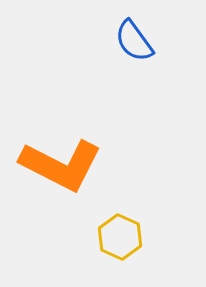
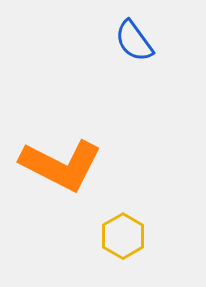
yellow hexagon: moved 3 px right, 1 px up; rotated 6 degrees clockwise
